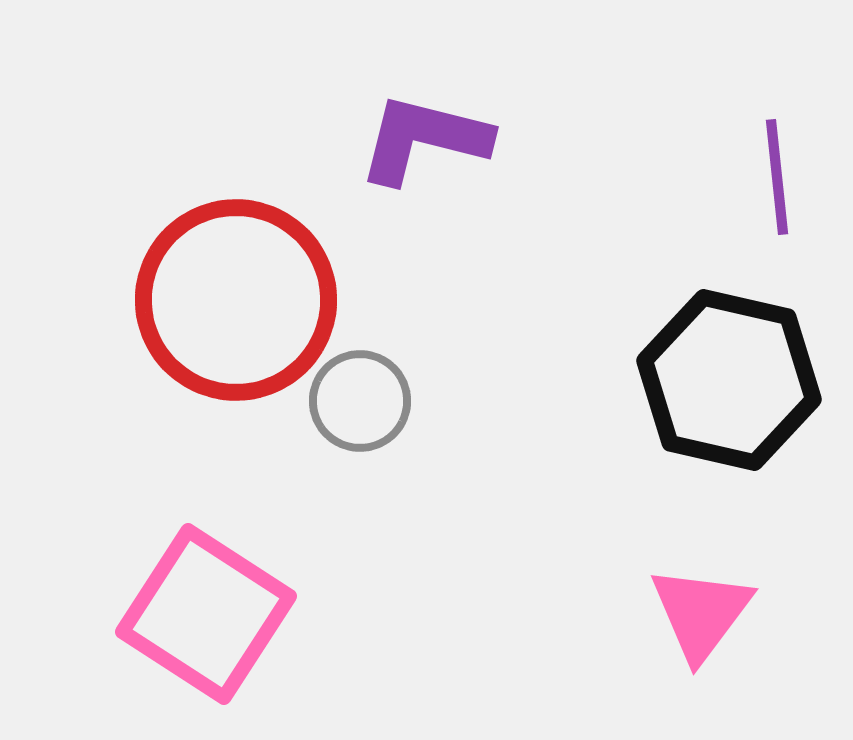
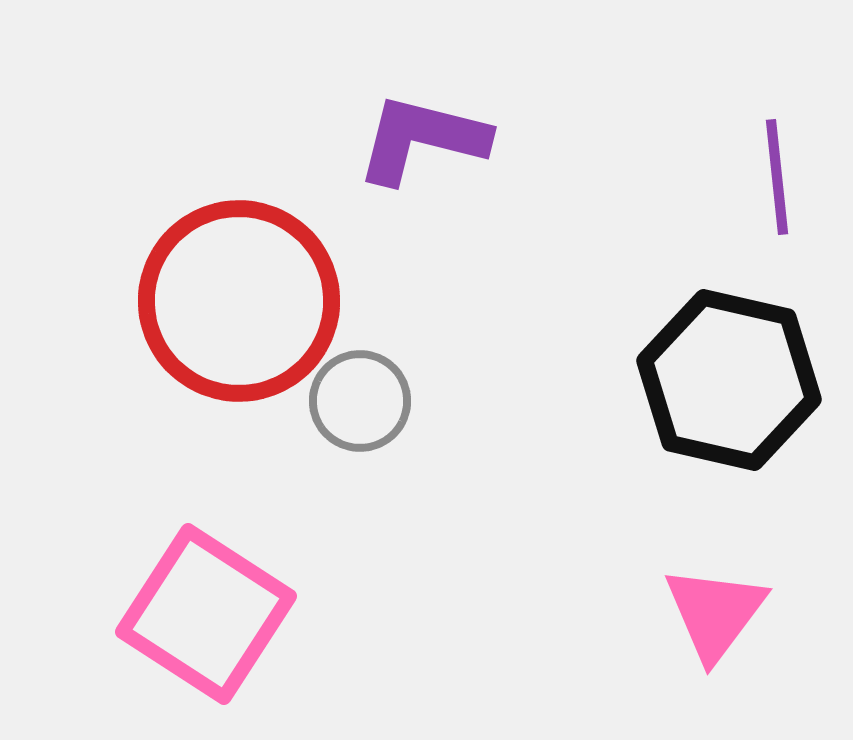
purple L-shape: moved 2 px left
red circle: moved 3 px right, 1 px down
pink triangle: moved 14 px right
